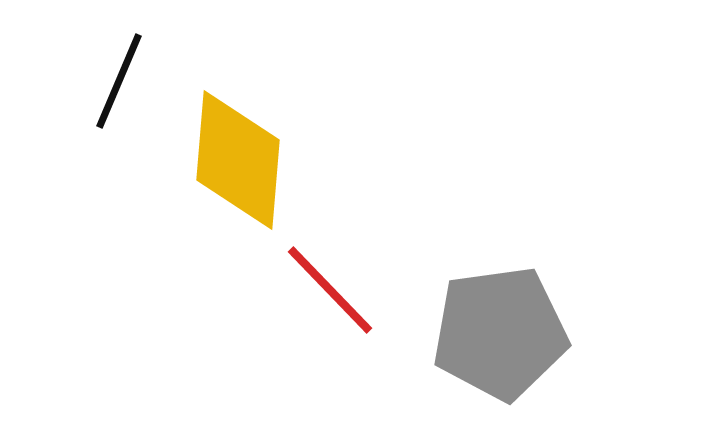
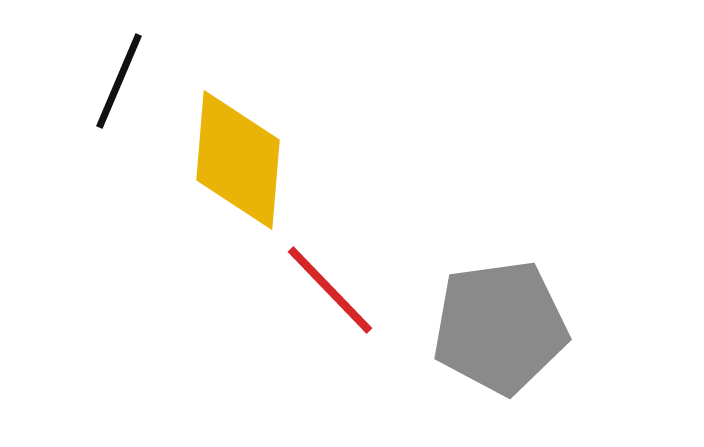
gray pentagon: moved 6 px up
